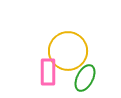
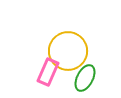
pink rectangle: rotated 24 degrees clockwise
